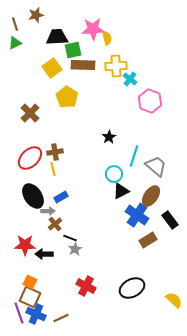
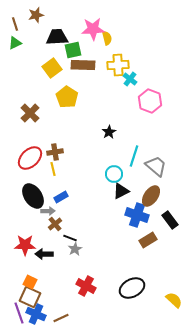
yellow cross at (116, 66): moved 2 px right, 1 px up
black star at (109, 137): moved 5 px up
blue cross at (137, 215): rotated 15 degrees counterclockwise
